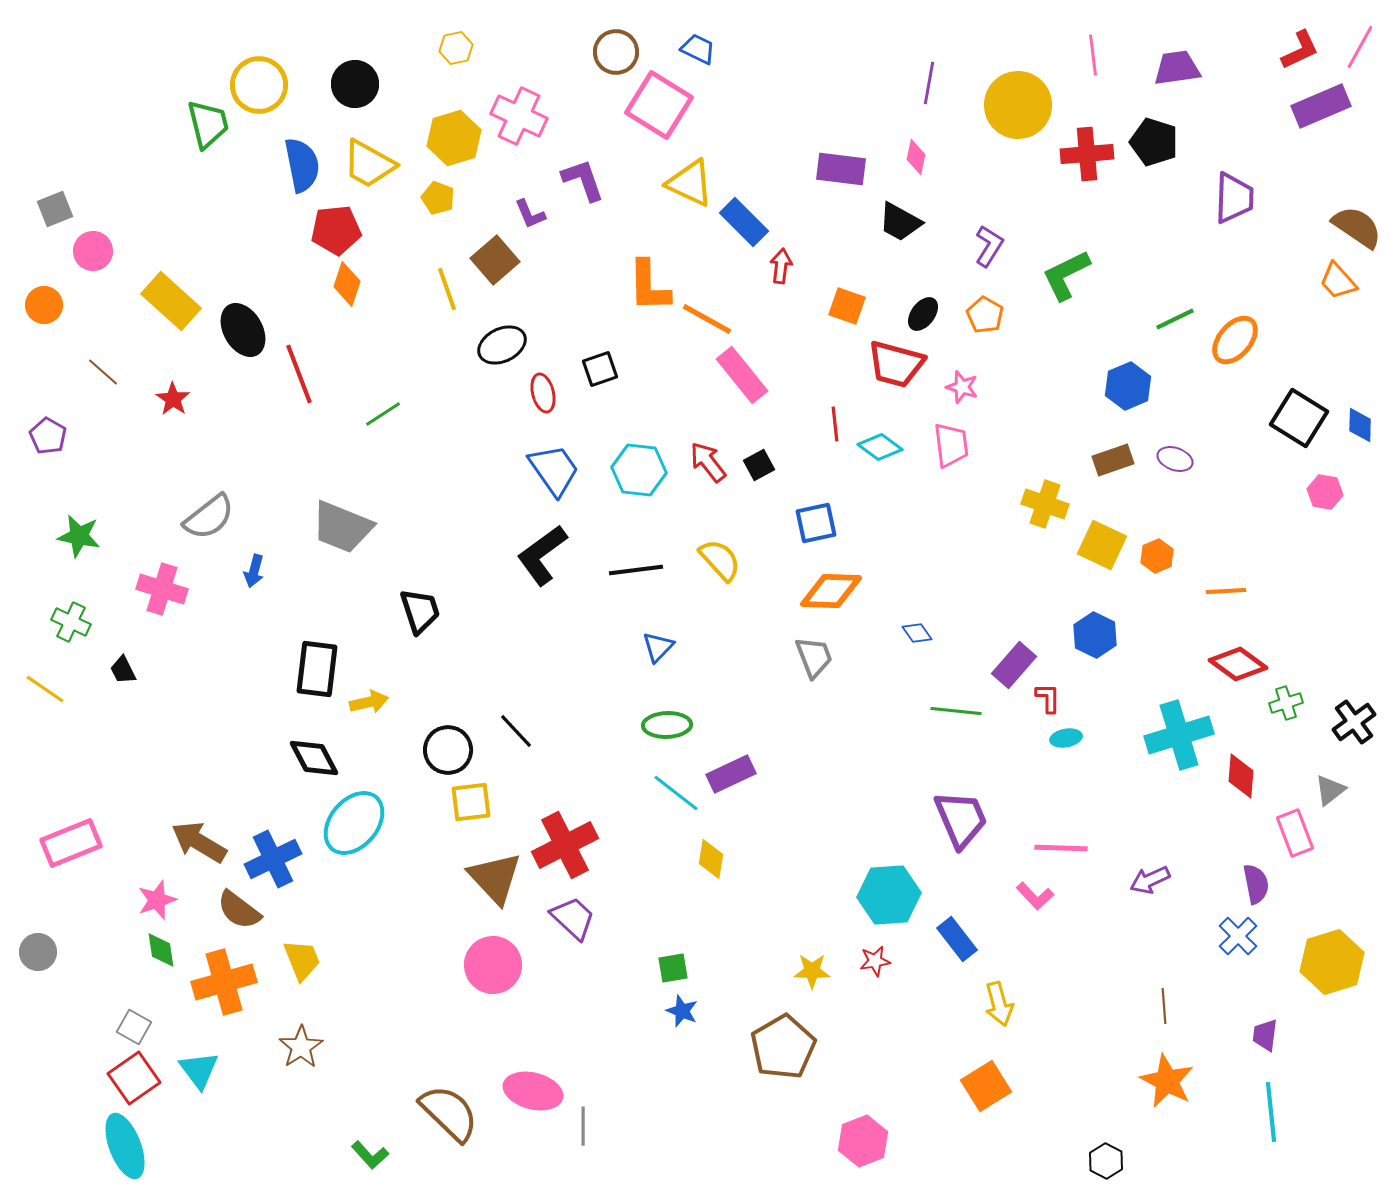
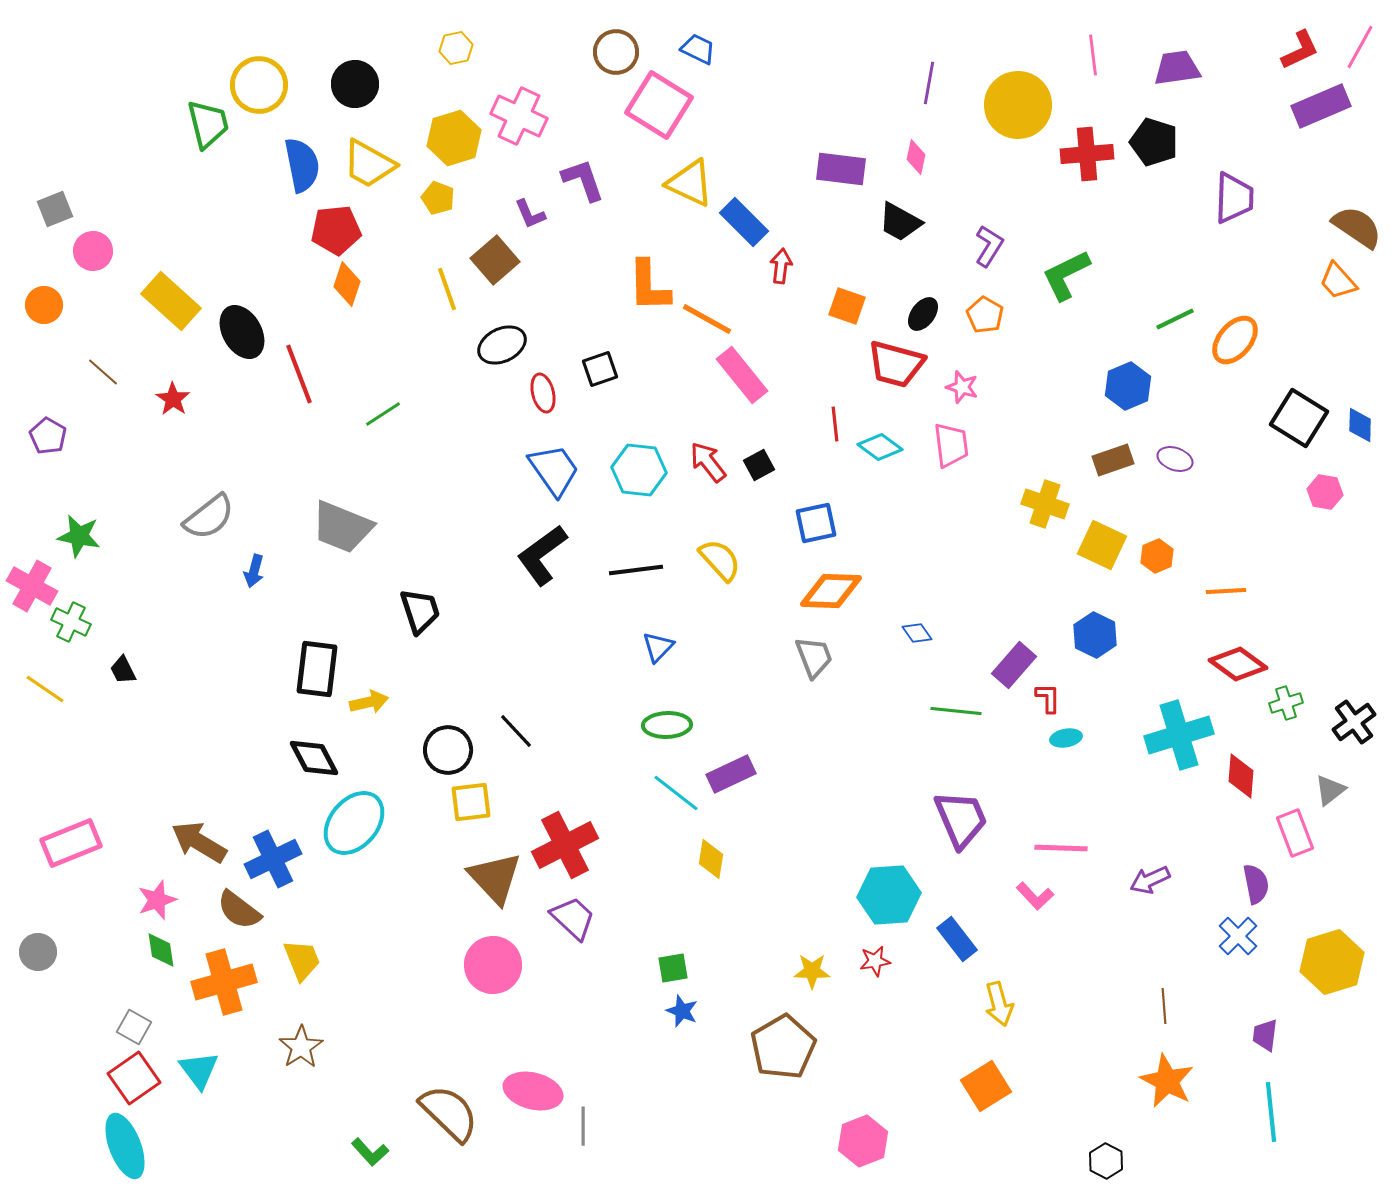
black ellipse at (243, 330): moved 1 px left, 2 px down
pink cross at (162, 589): moved 130 px left, 3 px up; rotated 12 degrees clockwise
green L-shape at (370, 1155): moved 3 px up
